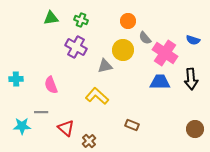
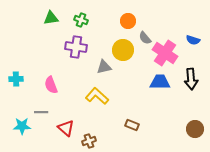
purple cross: rotated 20 degrees counterclockwise
gray triangle: moved 1 px left, 1 px down
brown cross: rotated 24 degrees clockwise
